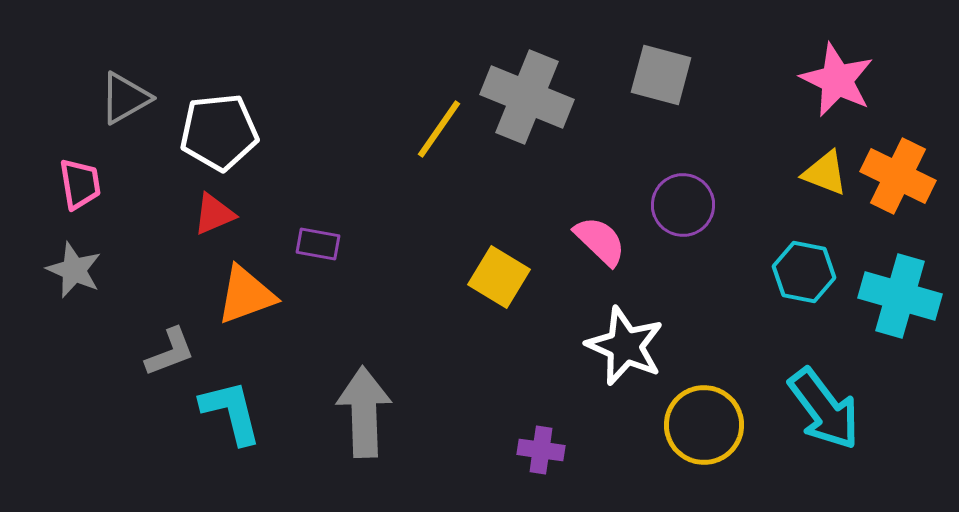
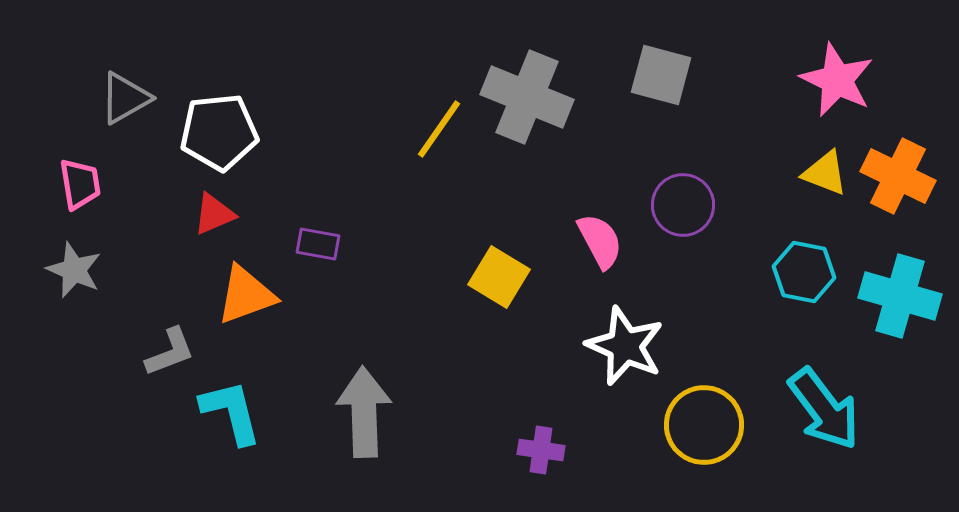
pink semicircle: rotated 18 degrees clockwise
